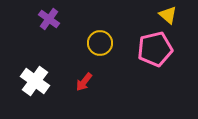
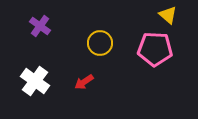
purple cross: moved 9 px left, 7 px down
pink pentagon: rotated 16 degrees clockwise
red arrow: rotated 18 degrees clockwise
